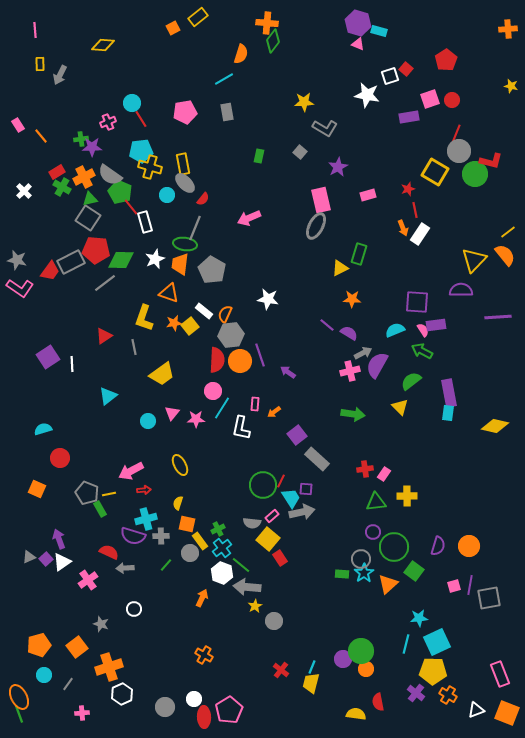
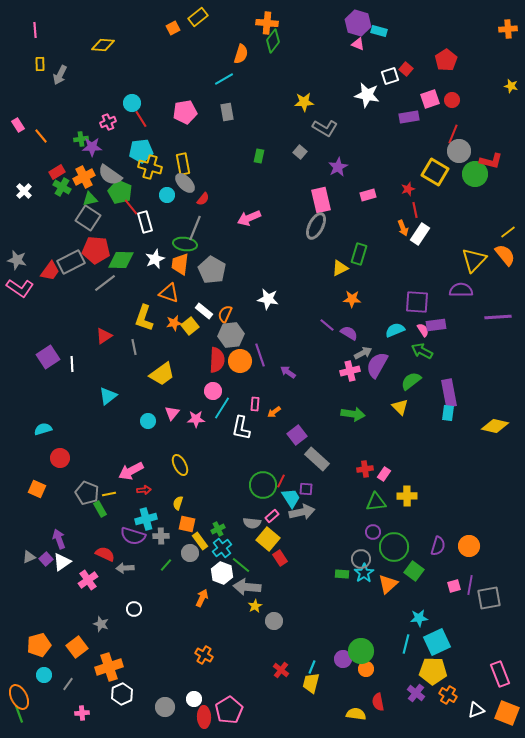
red line at (456, 134): moved 3 px left
red semicircle at (109, 552): moved 4 px left, 2 px down
